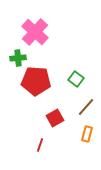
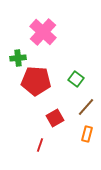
pink cross: moved 8 px right
